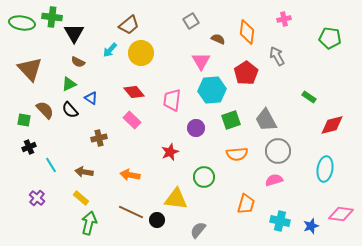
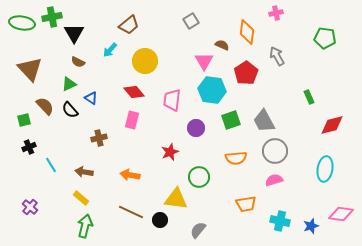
green cross at (52, 17): rotated 18 degrees counterclockwise
pink cross at (284, 19): moved 8 px left, 6 px up
green pentagon at (330, 38): moved 5 px left
brown semicircle at (218, 39): moved 4 px right, 6 px down
yellow circle at (141, 53): moved 4 px right, 8 px down
pink triangle at (201, 61): moved 3 px right
cyan hexagon at (212, 90): rotated 12 degrees clockwise
green rectangle at (309, 97): rotated 32 degrees clockwise
brown semicircle at (45, 110): moved 4 px up
green square at (24, 120): rotated 24 degrees counterclockwise
pink rectangle at (132, 120): rotated 60 degrees clockwise
gray trapezoid at (266, 120): moved 2 px left, 1 px down
gray circle at (278, 151): moved 3 px left
orange semicircle at (237, 154): moved 1 px left, 4 px down
green circle at (204, 177): moved 5 px left
purple cross at (37, 198): moved 7 px left, 9 px down
orange trapezoid at (246, 204): rotated 65 degrees clockwise
black circle at (157, 220): moved 3 px right
green arrow at (89, 223): moved 4 px left, 3 px down
